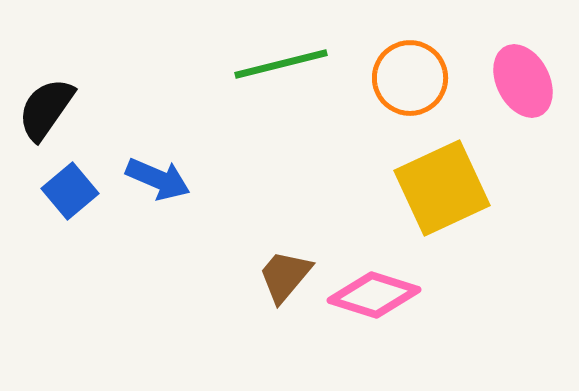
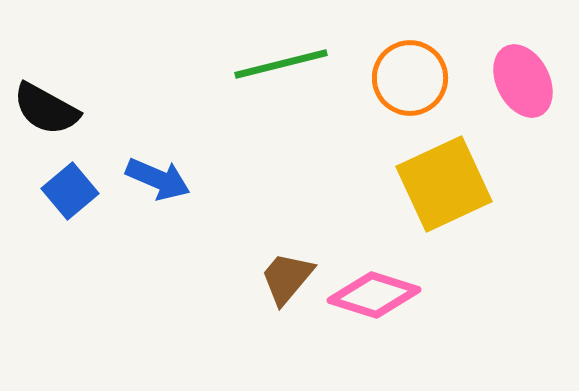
black semicircle: rotated 96 degrees counterclockwise
yellow square: moved 2 px right, 4 px up
brown trapezoid: moved 2 px right, 2 px down
